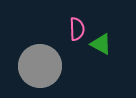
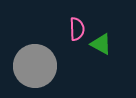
gray circle: moved 5 px left
